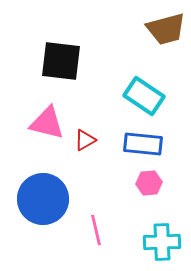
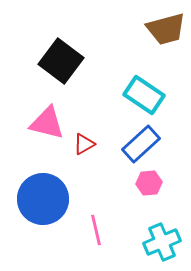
black square: rotated 30 degrees clockwise
cyan rectangle: moved 1 px up
red triangle: moved 1 px left, 4 px down
blue rectangle: moved 2 px left; rotated 48 degrees counterclockwise
cyan cross: rotated 21 degrees counterclockwise
